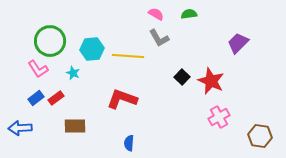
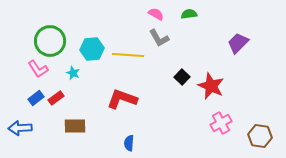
yellow line: moved 1 px up
red star: moved 5 px down
pink cross: moved 2 px right, 6 px down
